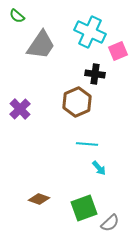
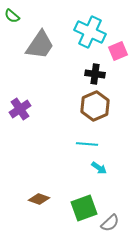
green semicircle: moved 5 px left
gray trapezoid: moved 1 px left
brown hexagon: moved 18 px right, 4 px down
purple cross: rotated 10 degrees clockwise
cyan arrow: rotated 14 degrees counterclockwise
